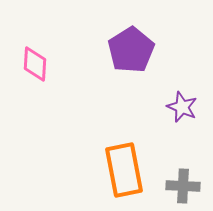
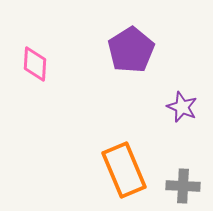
orange rectangle: rotated 12 degrees counterclockwise
